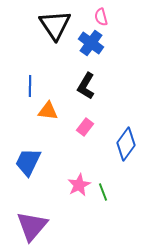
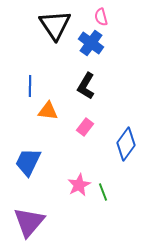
purple triangle: moved 3 px left, 4 px up
